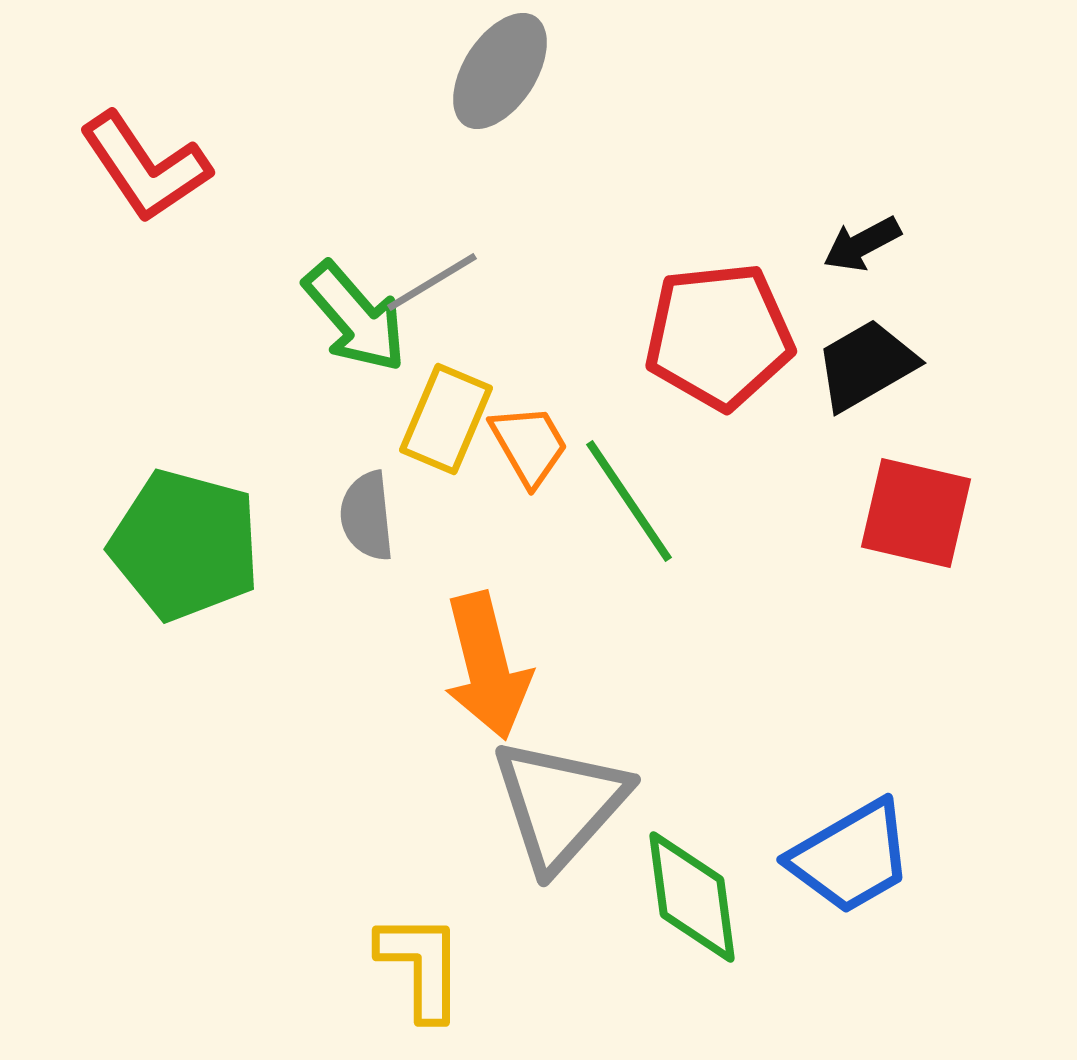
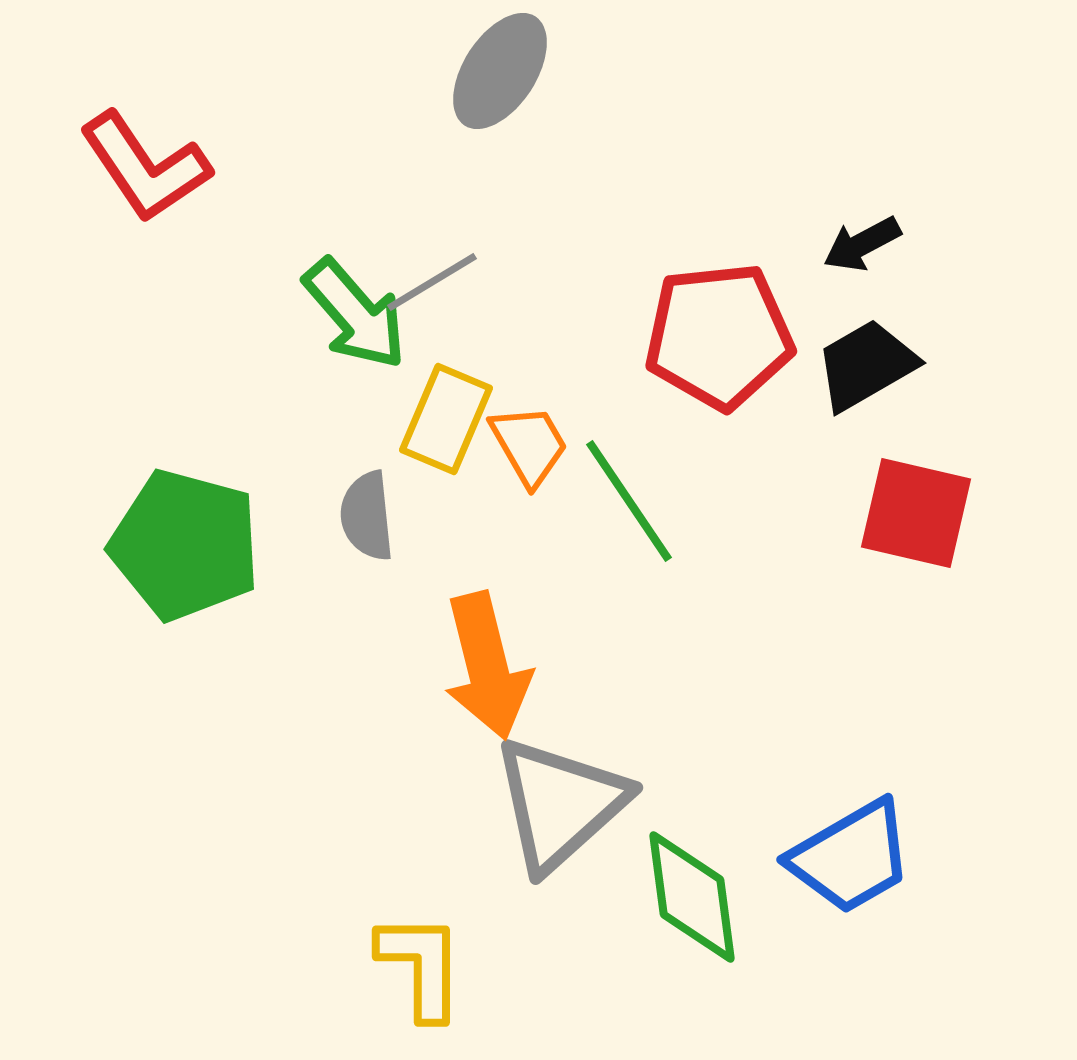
green arrow: moved 3 px up
gray triangle: rotated 6 degrees clockwise
